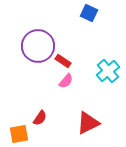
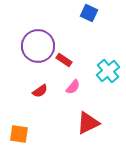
red rectangle: moved 1 px right, 1 px up
pink semicircle: moved 7 px right, 6 px down
red semicircle: moved 27 px up; rotated 21 degrees clockwise
orange square: rotated 18 degrees clockwise
